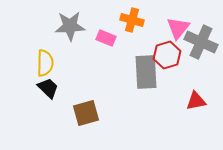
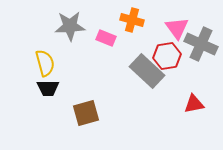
pink triangle: moved 1 px left; rotated 15 degrees counterclockwise
gray cross: moved 2 px down
red hexagon: moved 1 px down; rotated 8 degrees clockwise
yellow semicircle: rotated 16 degrees counterclockwise
gray rectangle: moved 1 px right, 1 px up; rotated 44 degrees counterclockwise
black trapezoid: rotated 135 degrees clockwise
red triangle: moved 2 px left, 3 px down
